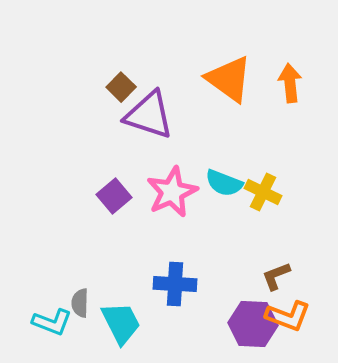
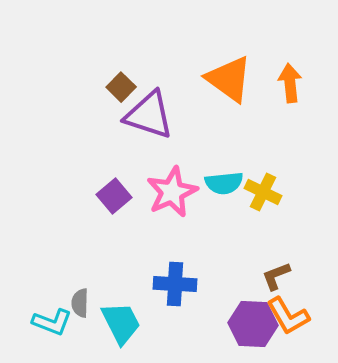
cyan semicircle: rotated 27 degrees counterclockwise
orange L-shape: rotated 39 degrees clockwise
